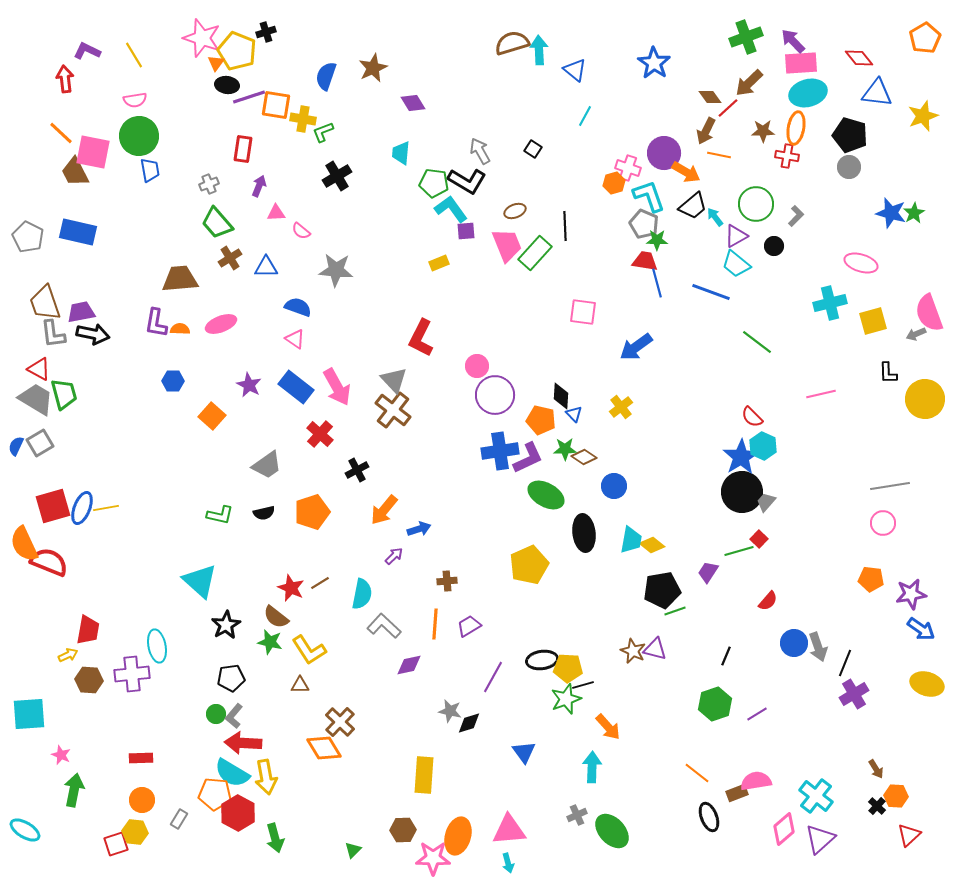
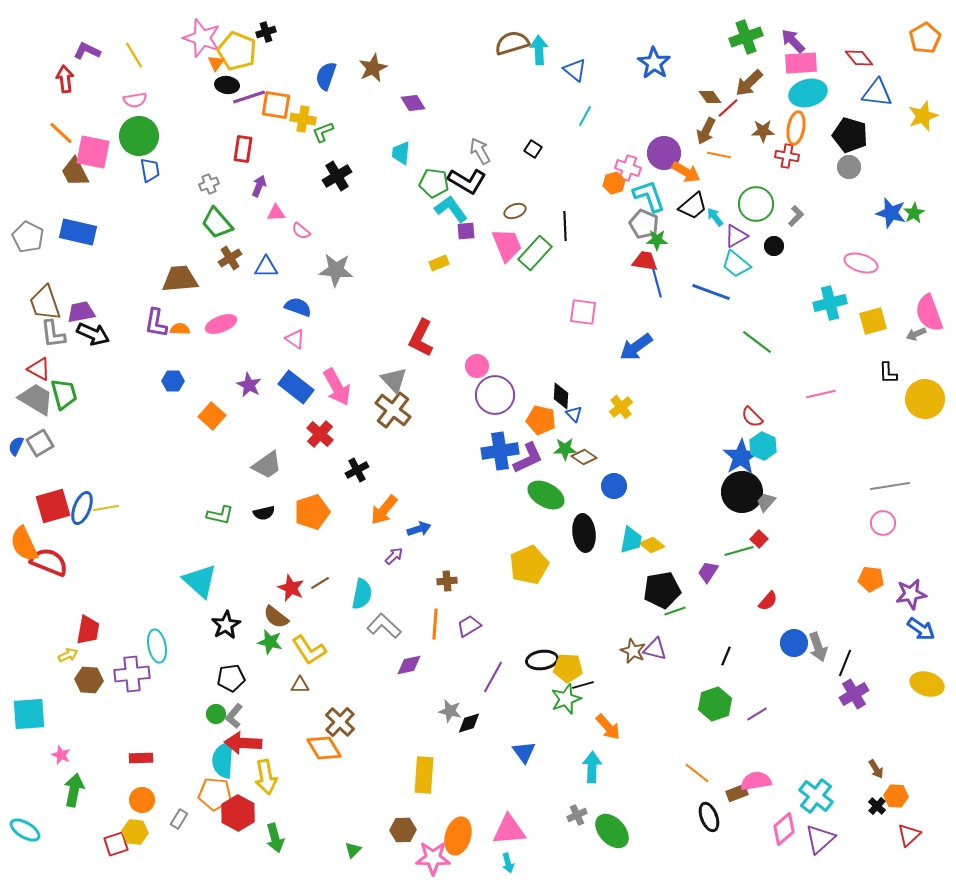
black arrow at (93, 334): rotated 12 degrees clockwise
cyan semicircle at (232, 773): moved 9 px left, 13 px up; rotated 63 degrees clockwise
